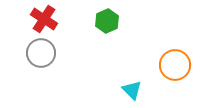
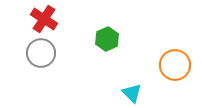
green hexagon: moved 18 px down
cyan triangle: moved 3 px down
